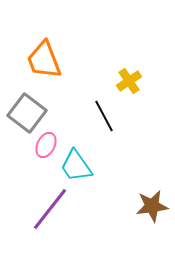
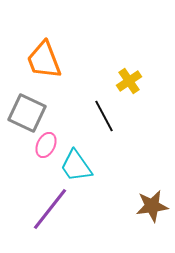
gray square: rotated 12 degrees counterclockwise
